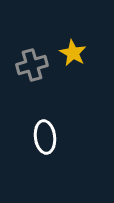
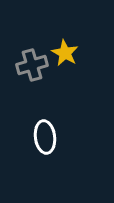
yellow star: moved 8 px left
